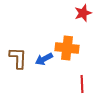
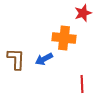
orange cross: moved 3 px left, 10 px up
brown L-shape: moved 2 px left, 1 px down
